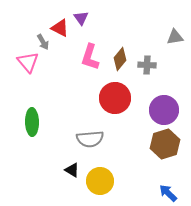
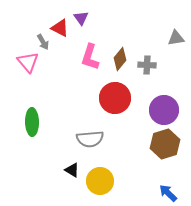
gray triangle: moved 1 px right, 1 px down
